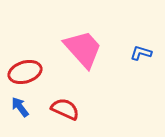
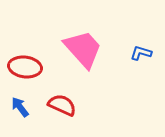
red ellipse: moved 5 px up; rotated 24 degrees clockwise
red semicircle: moved 3 px left, 4 px up
